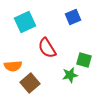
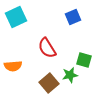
cyan square: moved 9 px left, 5 px up
brown square: moved 19 px right
